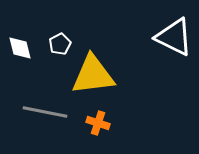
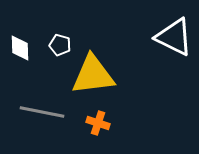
white pentagon: moved 1 px down; rotated 30 degrees counterclockwise
white diamond: rotated 12 degrees clockwise
gray line: moved 3 px left
